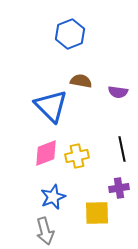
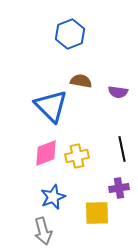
gray arrow: moved 2 px left
